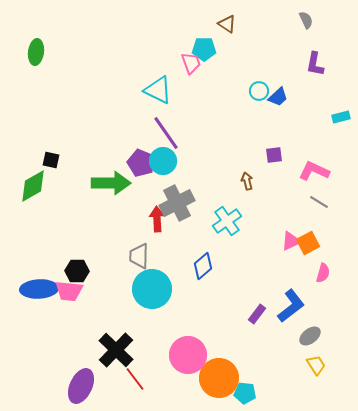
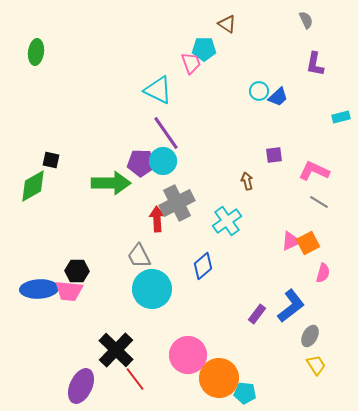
purple pentagon at (141, 163): rotated 20 degrees counterclockwise
gray trapezoid at (139, 256): rotated 28 degrees counterclockwise
gray ellipse at (310, 336): rotated 25 degrees counterclockwise
